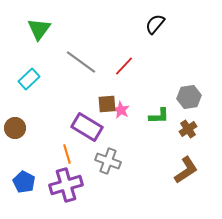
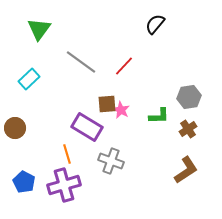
gray cross: moved 3 px right
purple cross: moved 2 px left
